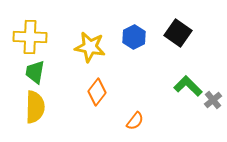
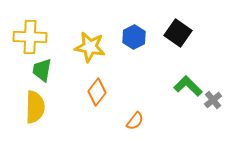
green trapezoid: moved 7 px right, 2 px up
